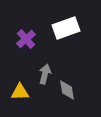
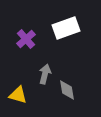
yellow triangle: moved 2 px left, 3 px down; rotated 18 degrees clockwise
